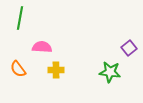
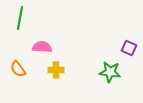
purple square: rotated 28 degrees counterclockwise
